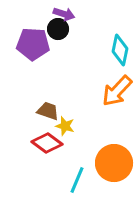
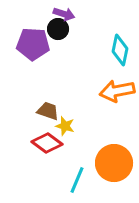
orange arrow: rotated 36 degrees clockwise
